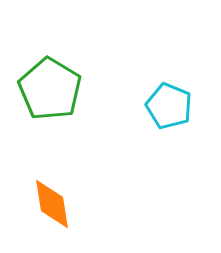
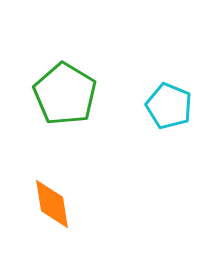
green pentagon: moved 15 px right, 5 px down
